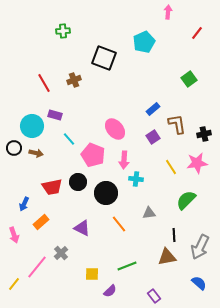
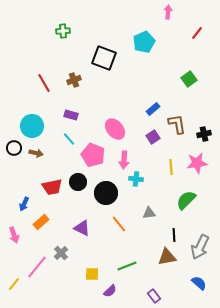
purple rectangle at (55, 115): moved 16 px right
yellow line at (171, 167): rotated 28 degrees clockwise
